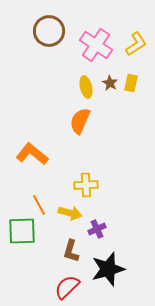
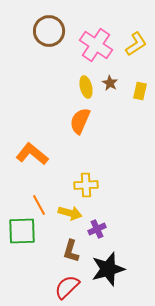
yellow rectangle: moved 9 px right, 8 px down
